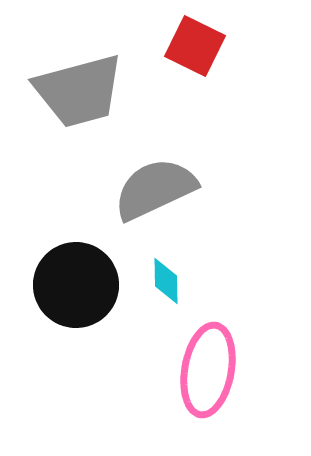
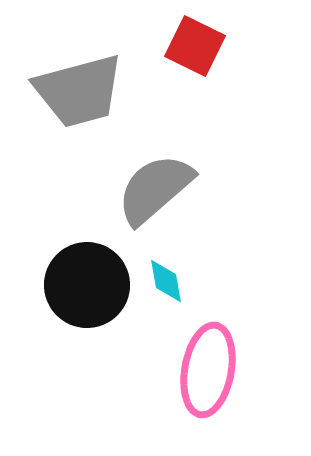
gray semicircle: rotated 16 degrees counterclockwise
cyan diamond: rotated 9 degrees counterclockwise
black circle: moved 11 px right
